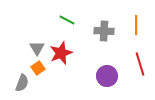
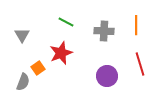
green line: moved 1 px left, 2 px down
gray triangle: moved 15 px left, 13 px up
gray semicircle: moved 1 px right, 1 px up
